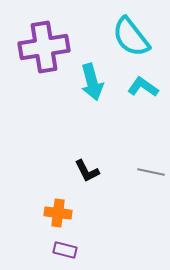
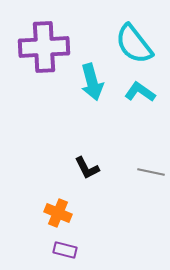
cyan semicircle: moved 3 px right, 7 px down
purple cross: rotated 6 degrees clockwise
cyan L-shape: moved 3 px left, 5 px down
black L-shape: moved 3 px up
orange cross: rotated 16 degrees clockwise
